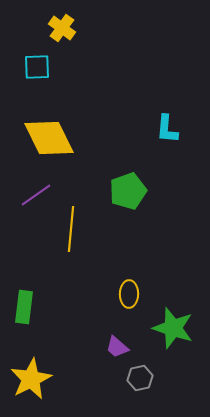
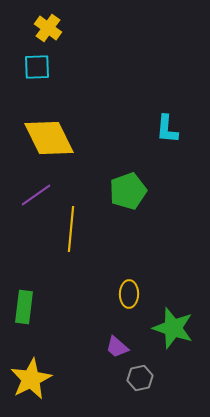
yellow cross: moved 14 px left
